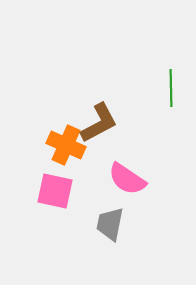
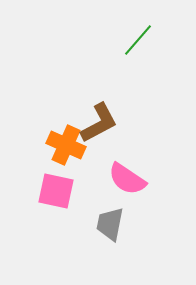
green line: moved 33 px left, 48 px up; rotated 42 degrees clockwise
pink square: moved 1 px right
